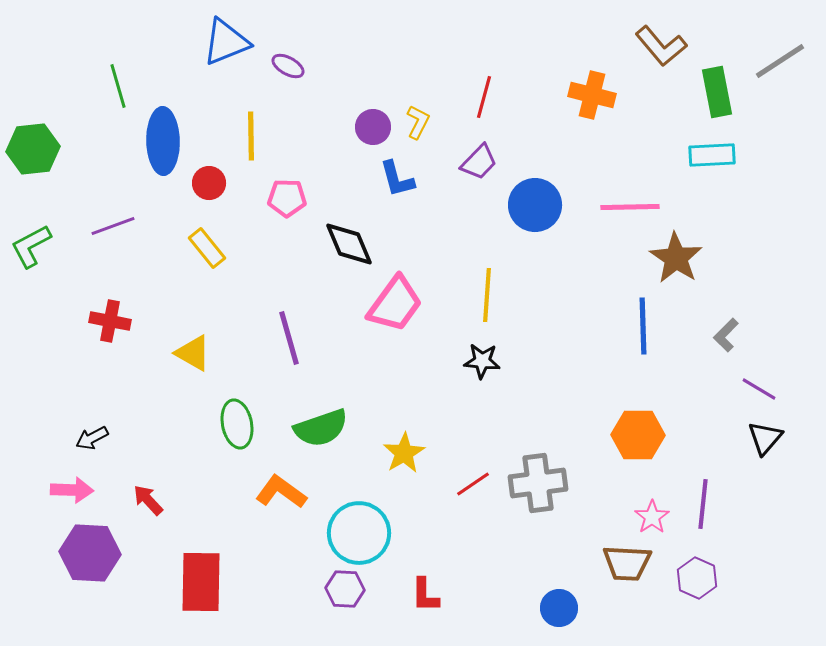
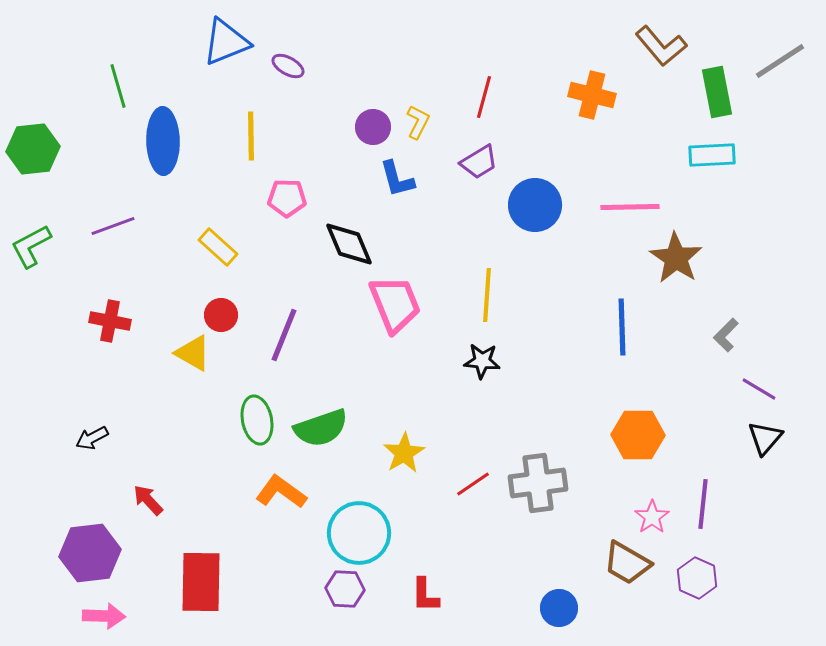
purple trapezoid at (479, 162): rotated 15 degrees clockwise
red circle at (209, 183): moved 12 px right, 132 px down
yellow rectangle at (207, 248): moved 11 px right, 1 px up; rotated 9 degrees counterclockwise
pink trapezoid at (395, 304): rotated 58 degrees counterclockwise
blue line at (643, 326): moved 21 px left, 1 px down
purple line at (289, 338): moved 5 px left, 3 px up; rotated 38 degrees clockwise
green ellipse at (237, 424): moved 20 px right, 4 px up
pink arrow at (72, 490): moved 32 px right, 126 px down
purple hexagon at (90, 553): rotated 10 degrees counterclockwise
brown trapezoid at (627, 563): rotated 27 degrees clockwise
